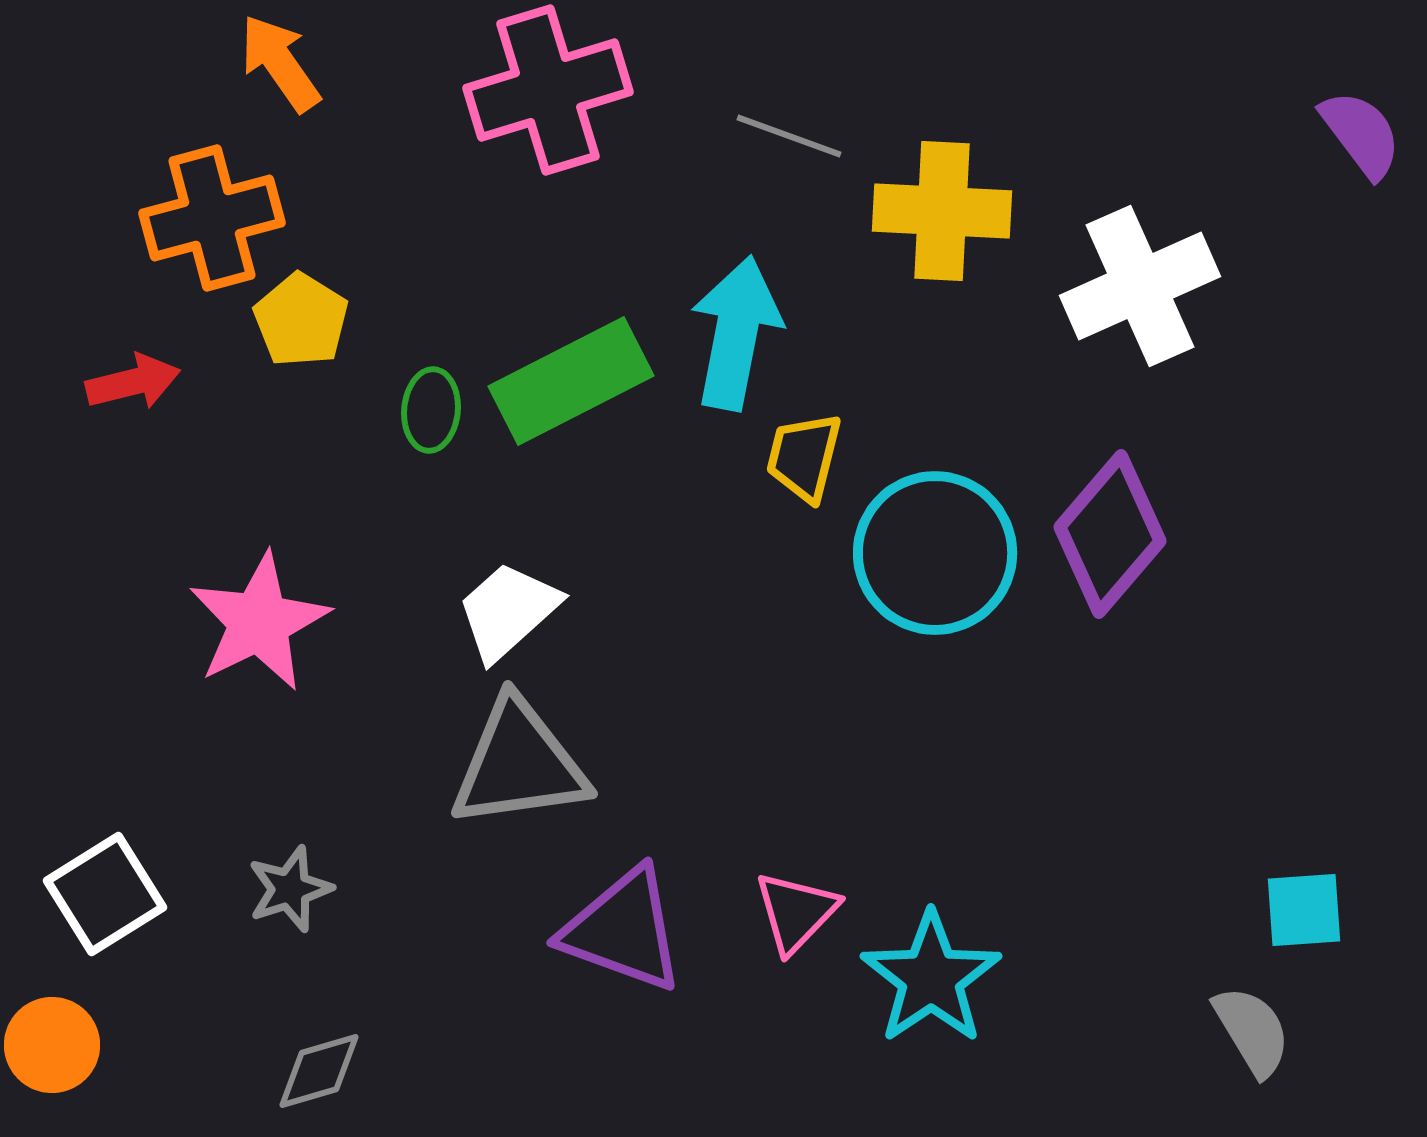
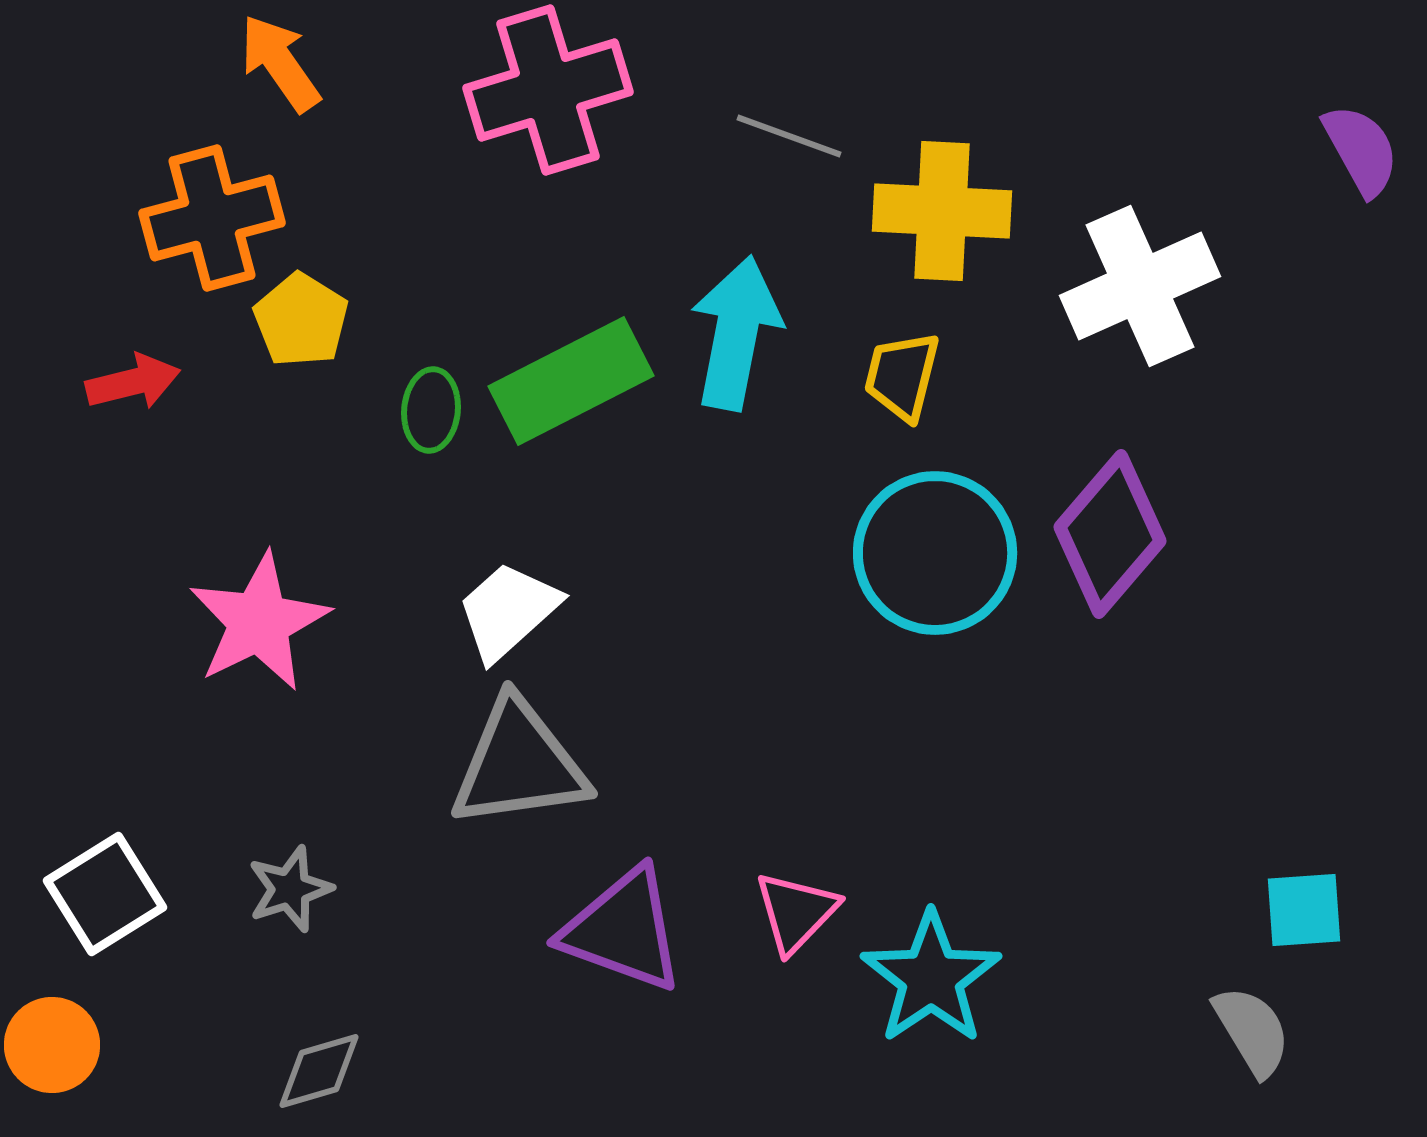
purple semicircle: moved 16 px down; rotated 8 degrees clockwise
yellow trapezoid: moved 98 px right, 81 px up
